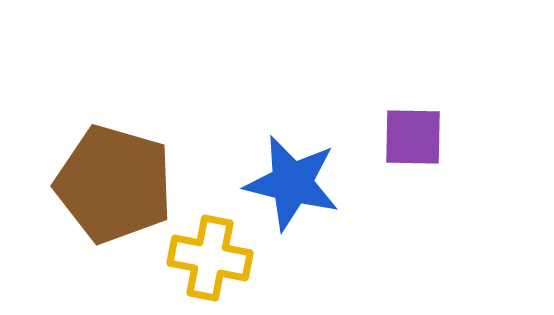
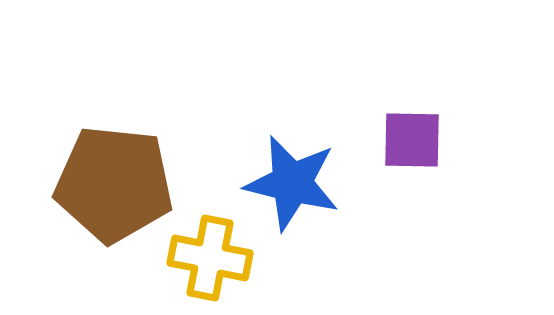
purple square: moved 1 px left, 3 px down
brown pentagon: rotated 10 degrees counterclockwise
